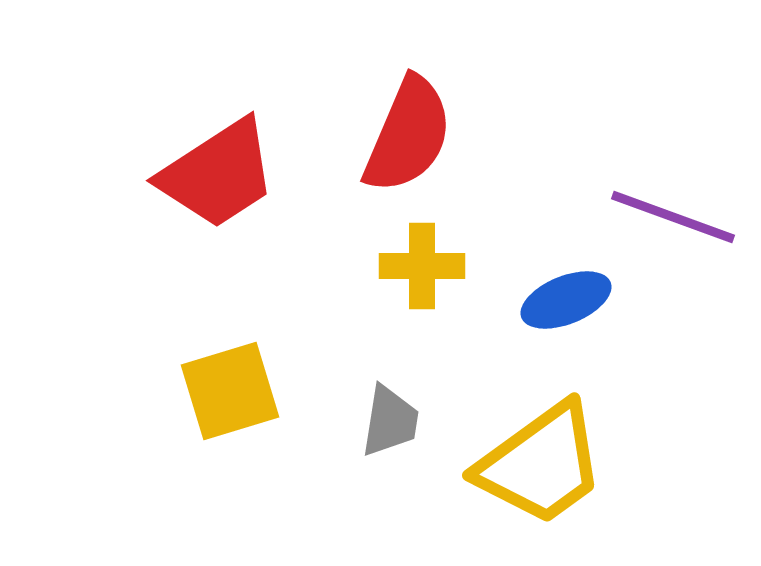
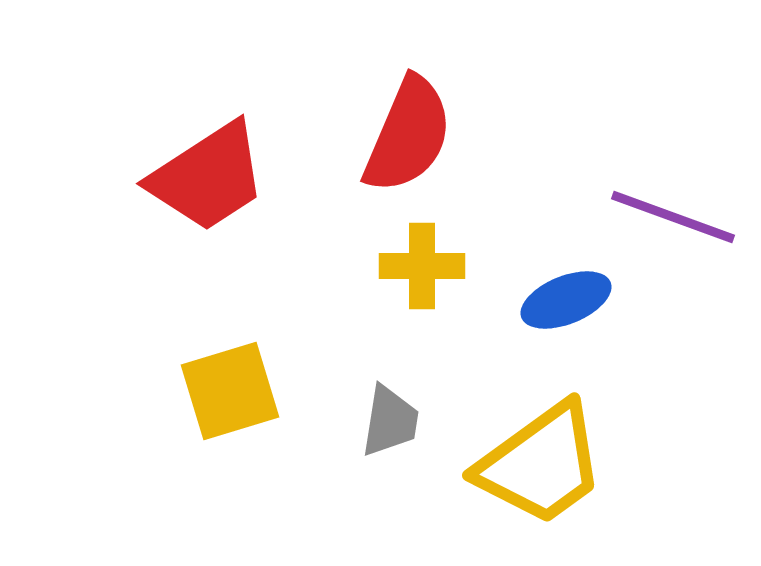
red trapezoid: moved 10 px left, 3 px down
